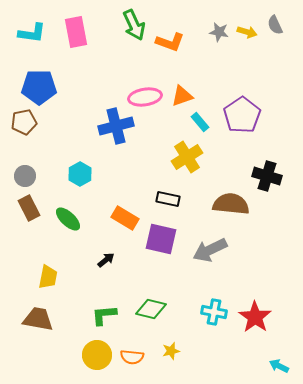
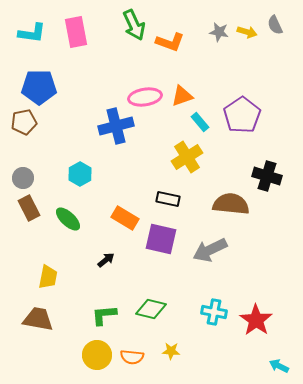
gray circle: moved 2 px left, 2 px down
red star: moved 1 px right, 3 px down
yellow star: rotated 18 degrees clockwise
